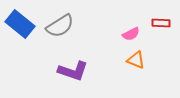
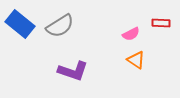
orange triangle: rotated 12 degrees clockwise
